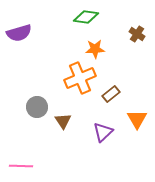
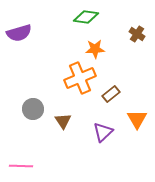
gray circle: moved 4 px left, 2 px down
